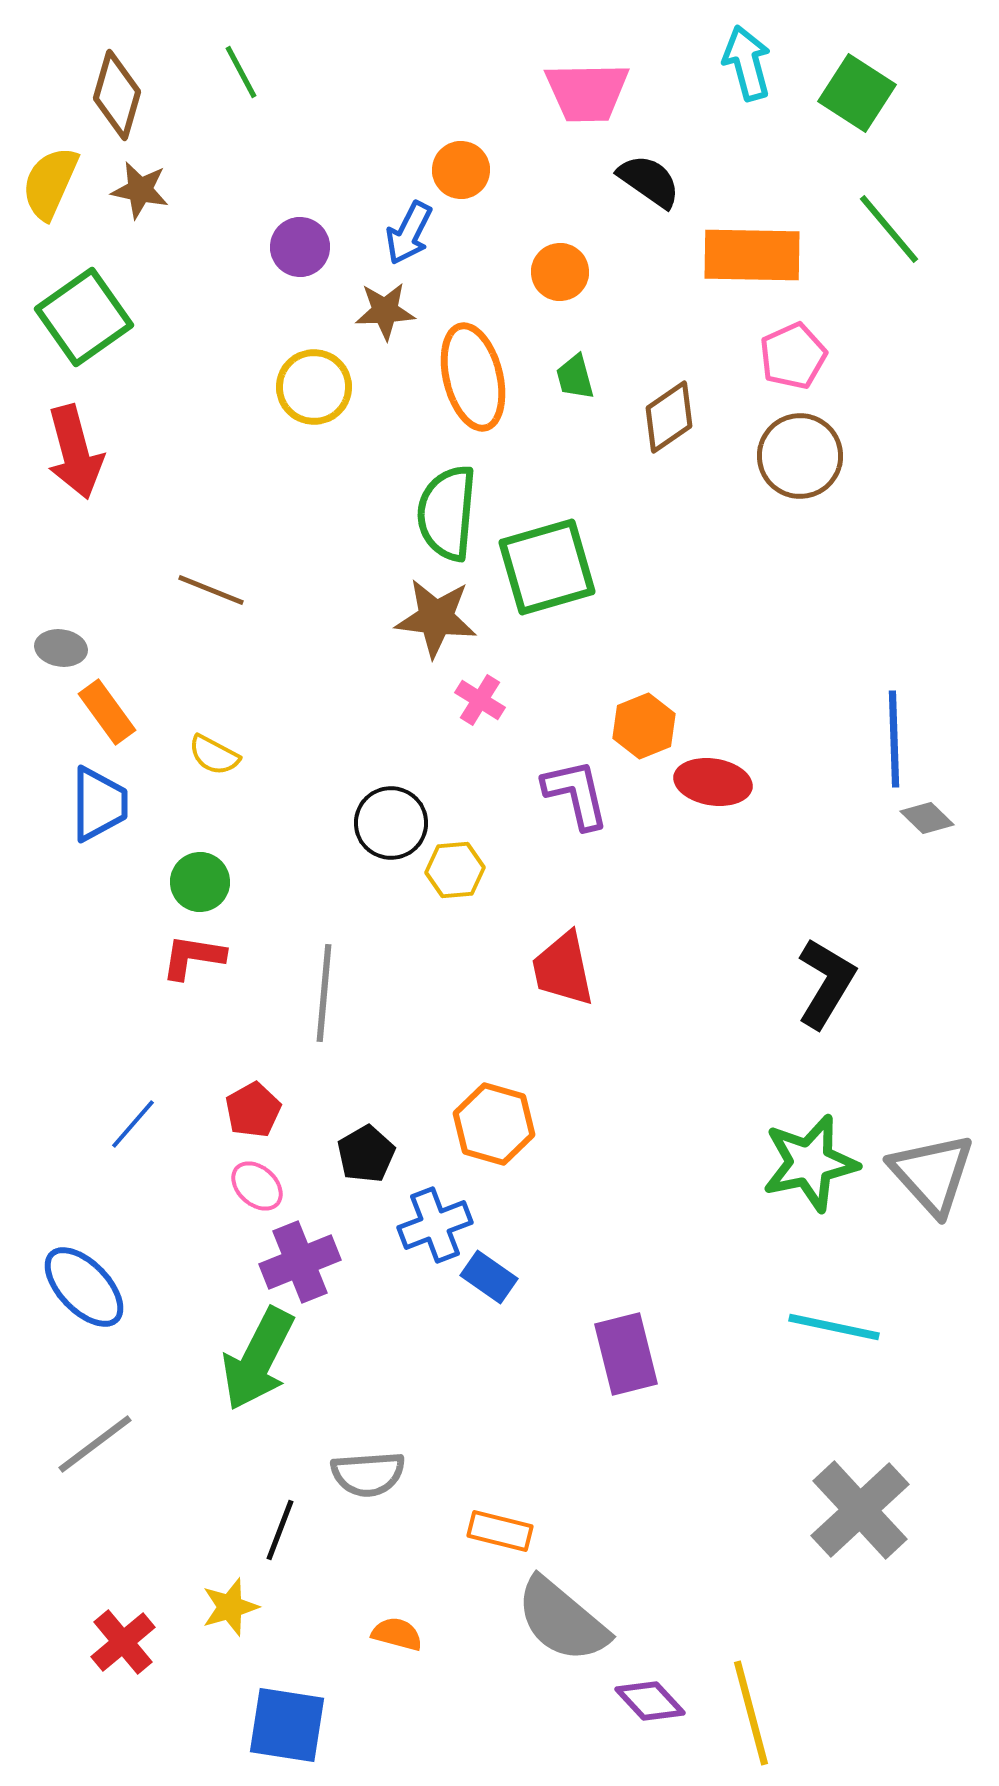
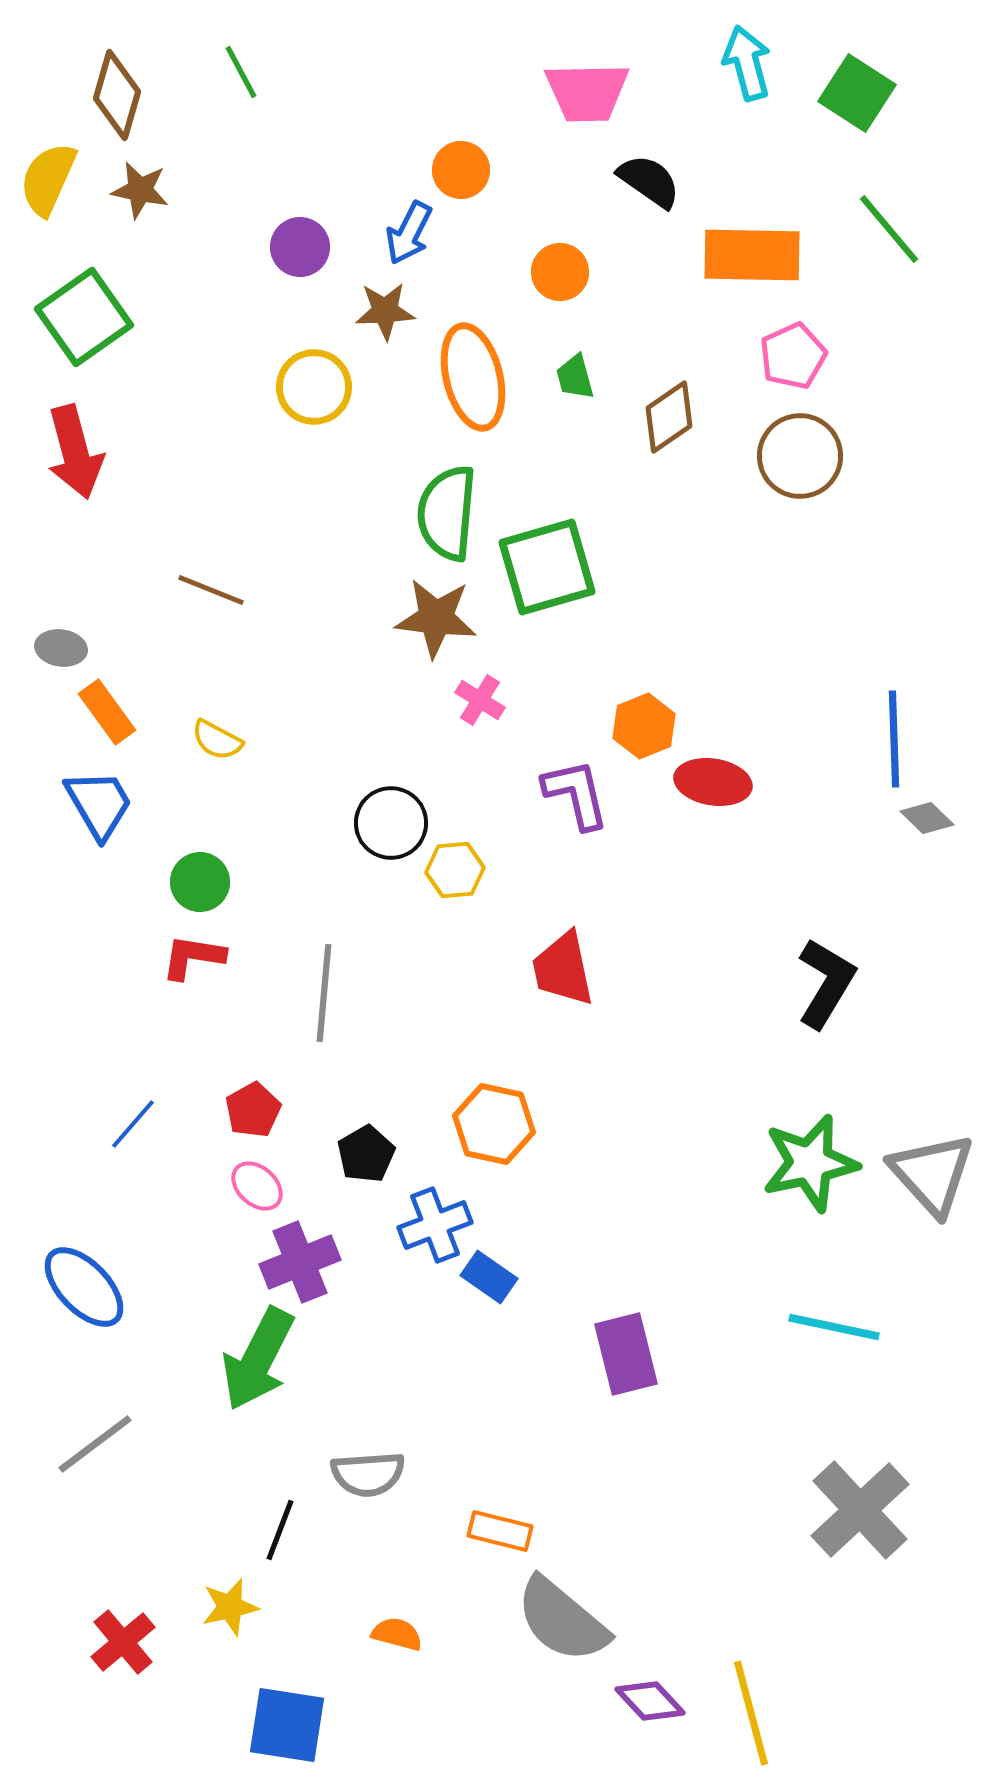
yellow semicircle at (50, 183): moved 2 px left, 4 px up
yellow semicircle at (214, 755): moved 3 px right, 15 px up
blue trapezoid at (99, 804): rotated 30 degrees counterclockwise
orange hexagon at (494, 1124): rotated 4 degrees counterclockwise
yellow star at (230, 1607): rotated 4 degrees clockwise
